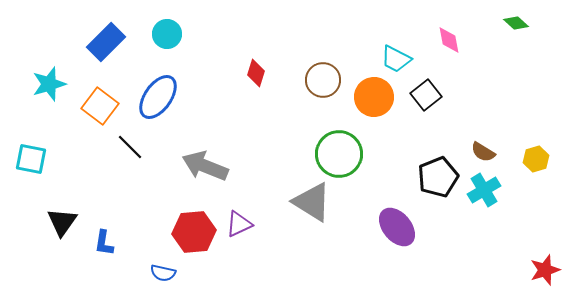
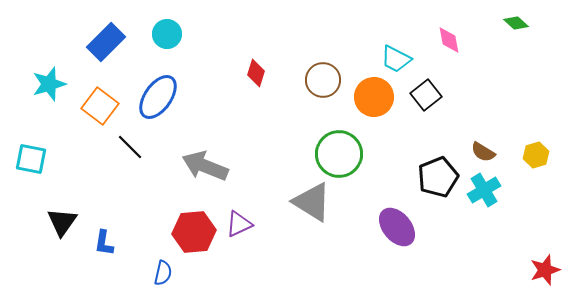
yellow hexagon: moved 4 px up
blue semicircle: rotated 90 degrees counterclockwise
